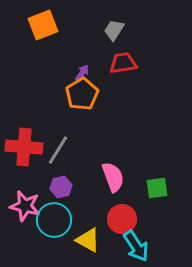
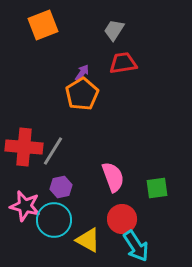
gray line: moved 5 px left, 1 px down
